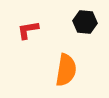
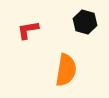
black hexagon: rotated 10 degrees clockwise
